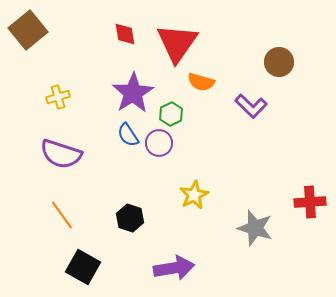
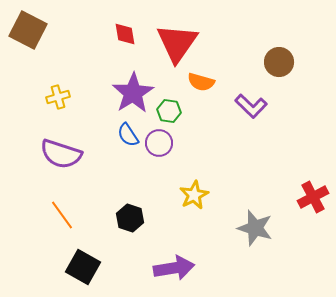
brown square: rotated 24 degrees counterclockwise
green hexagon: moved 2 px left, 3 px up; rotated 25 degrees counterclockwise
red cross: moved 3 px right, 5 px up; rotated 24 degrees counterclockwise
